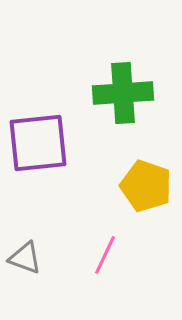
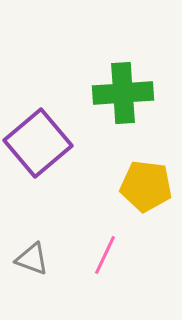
purple square: rotated 34 degrees counterclockwise
yellow pentagon: rotated 12 degrees counterclockwise
gray triangle: moved 7 px right, 1 px down
